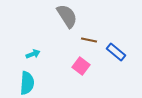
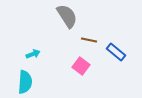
cyan semicircle: moved 2 px left, 1 px up
